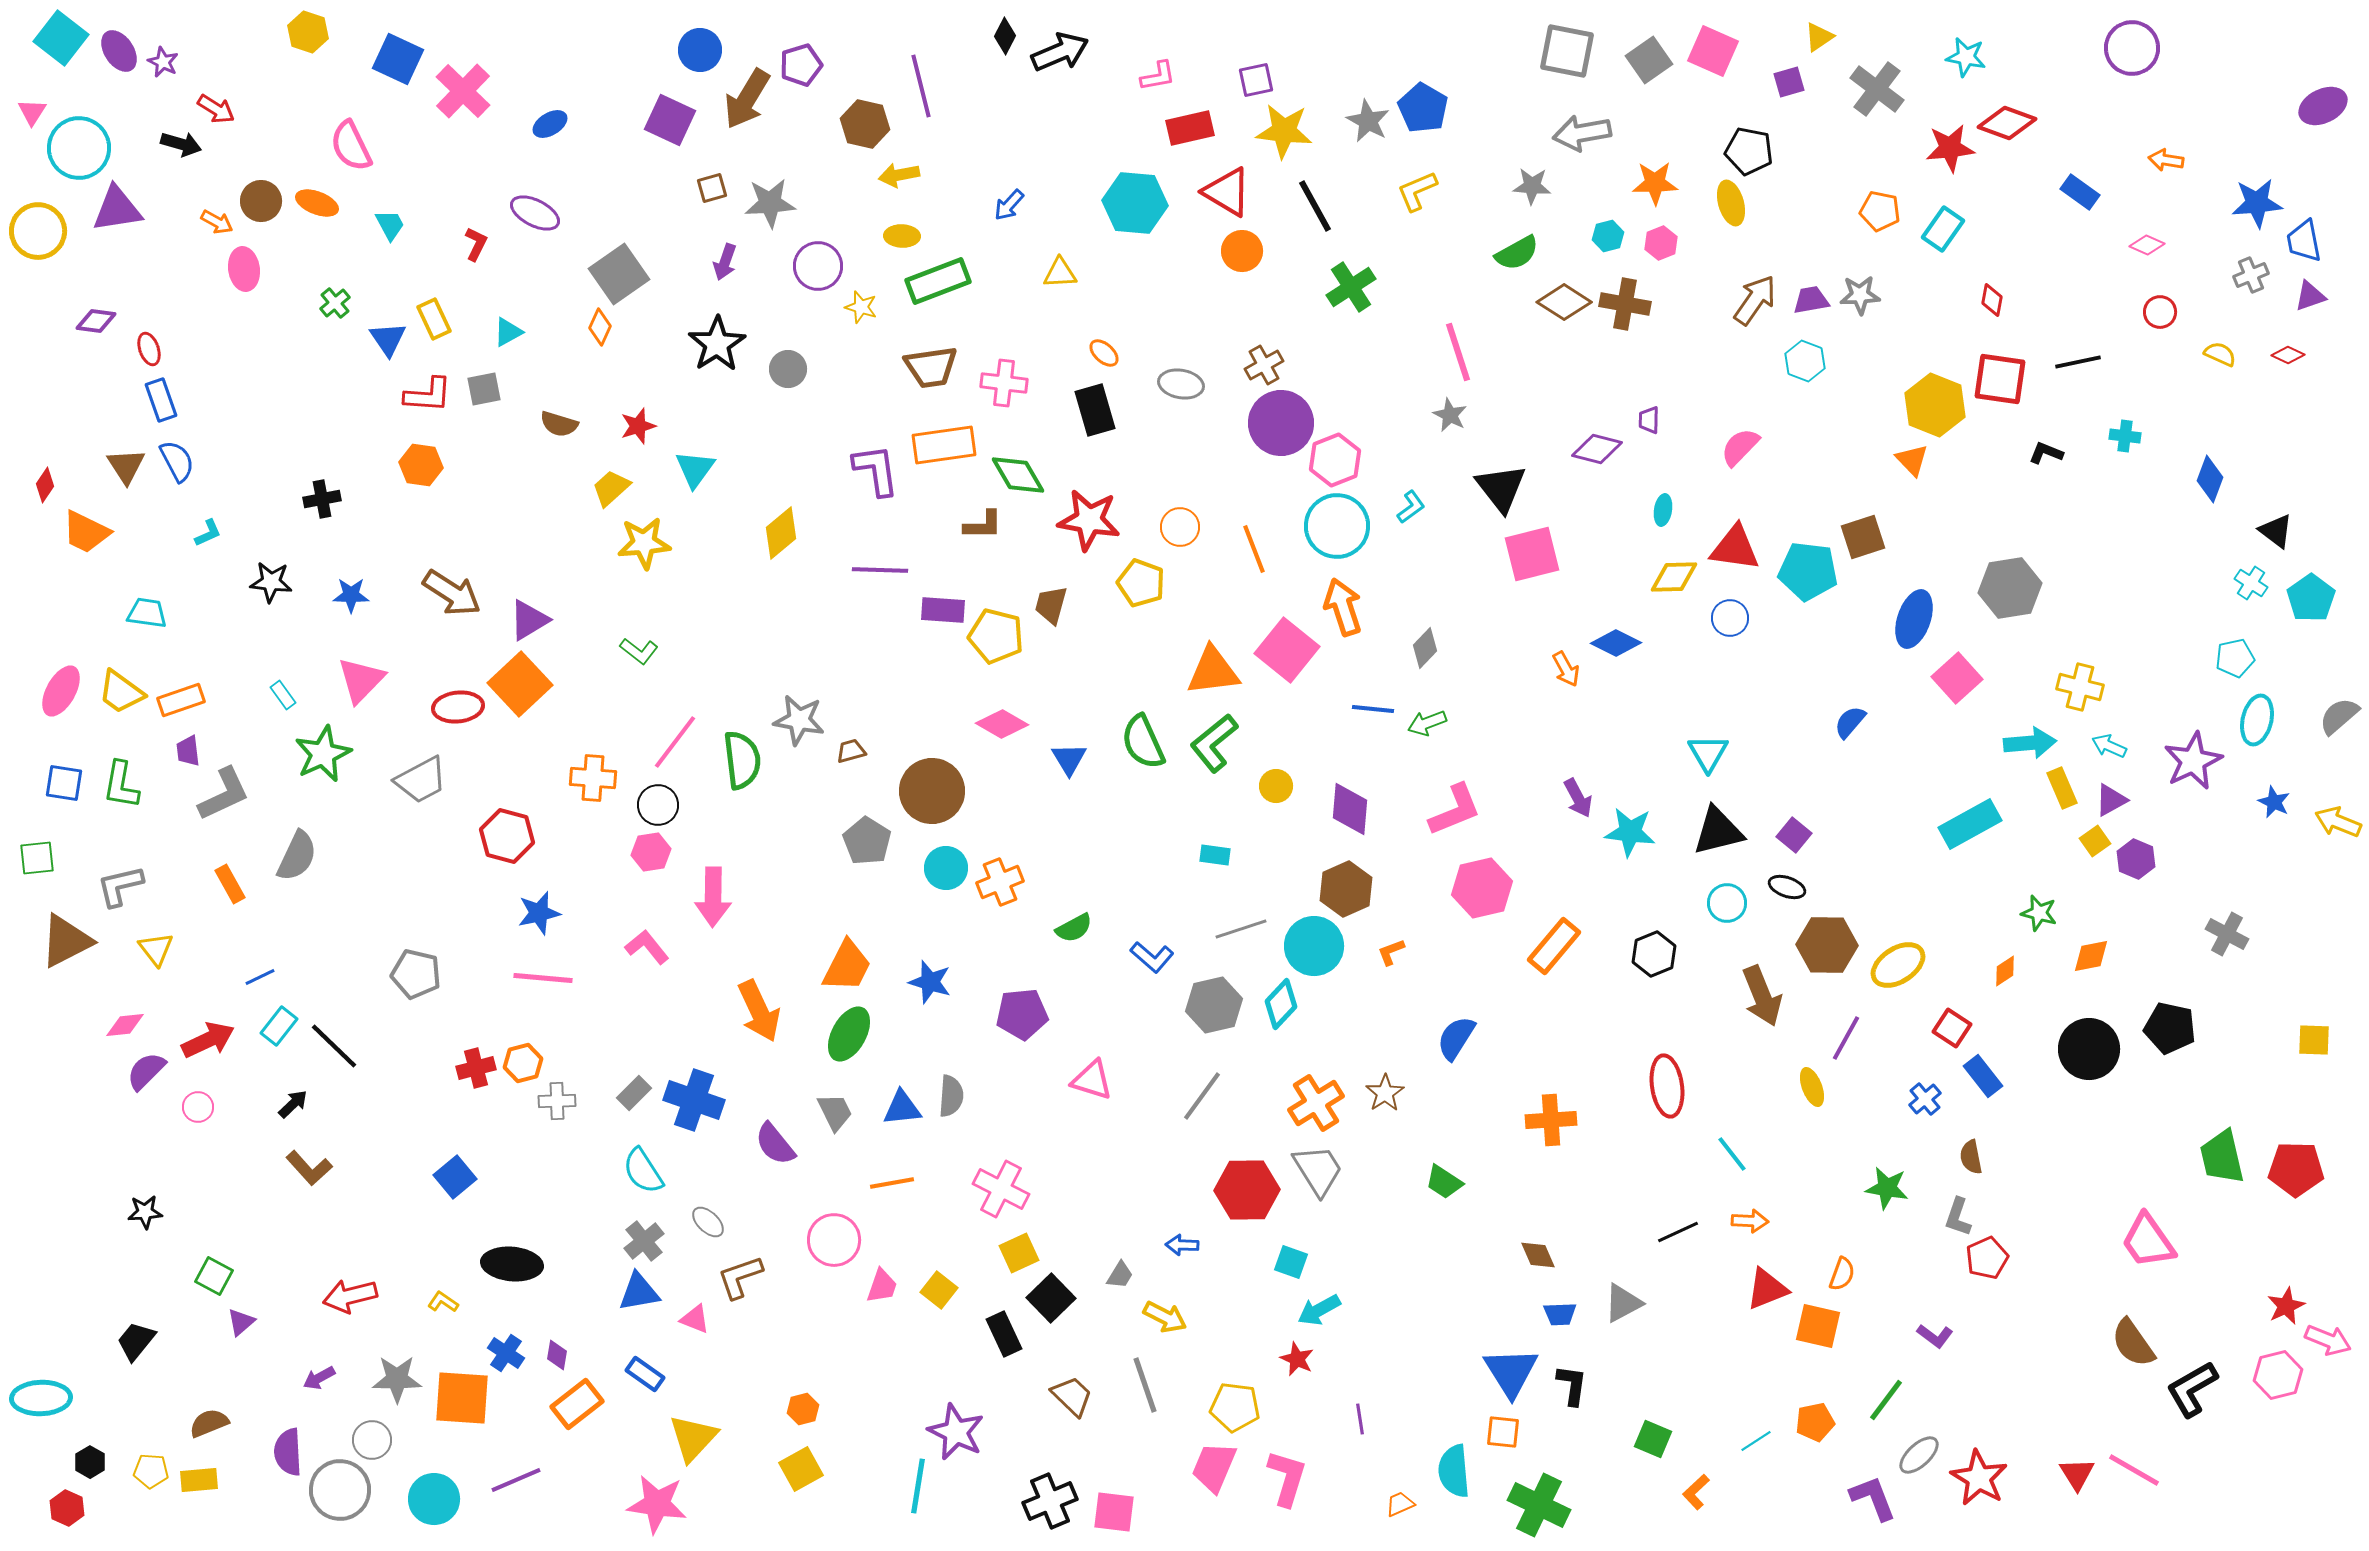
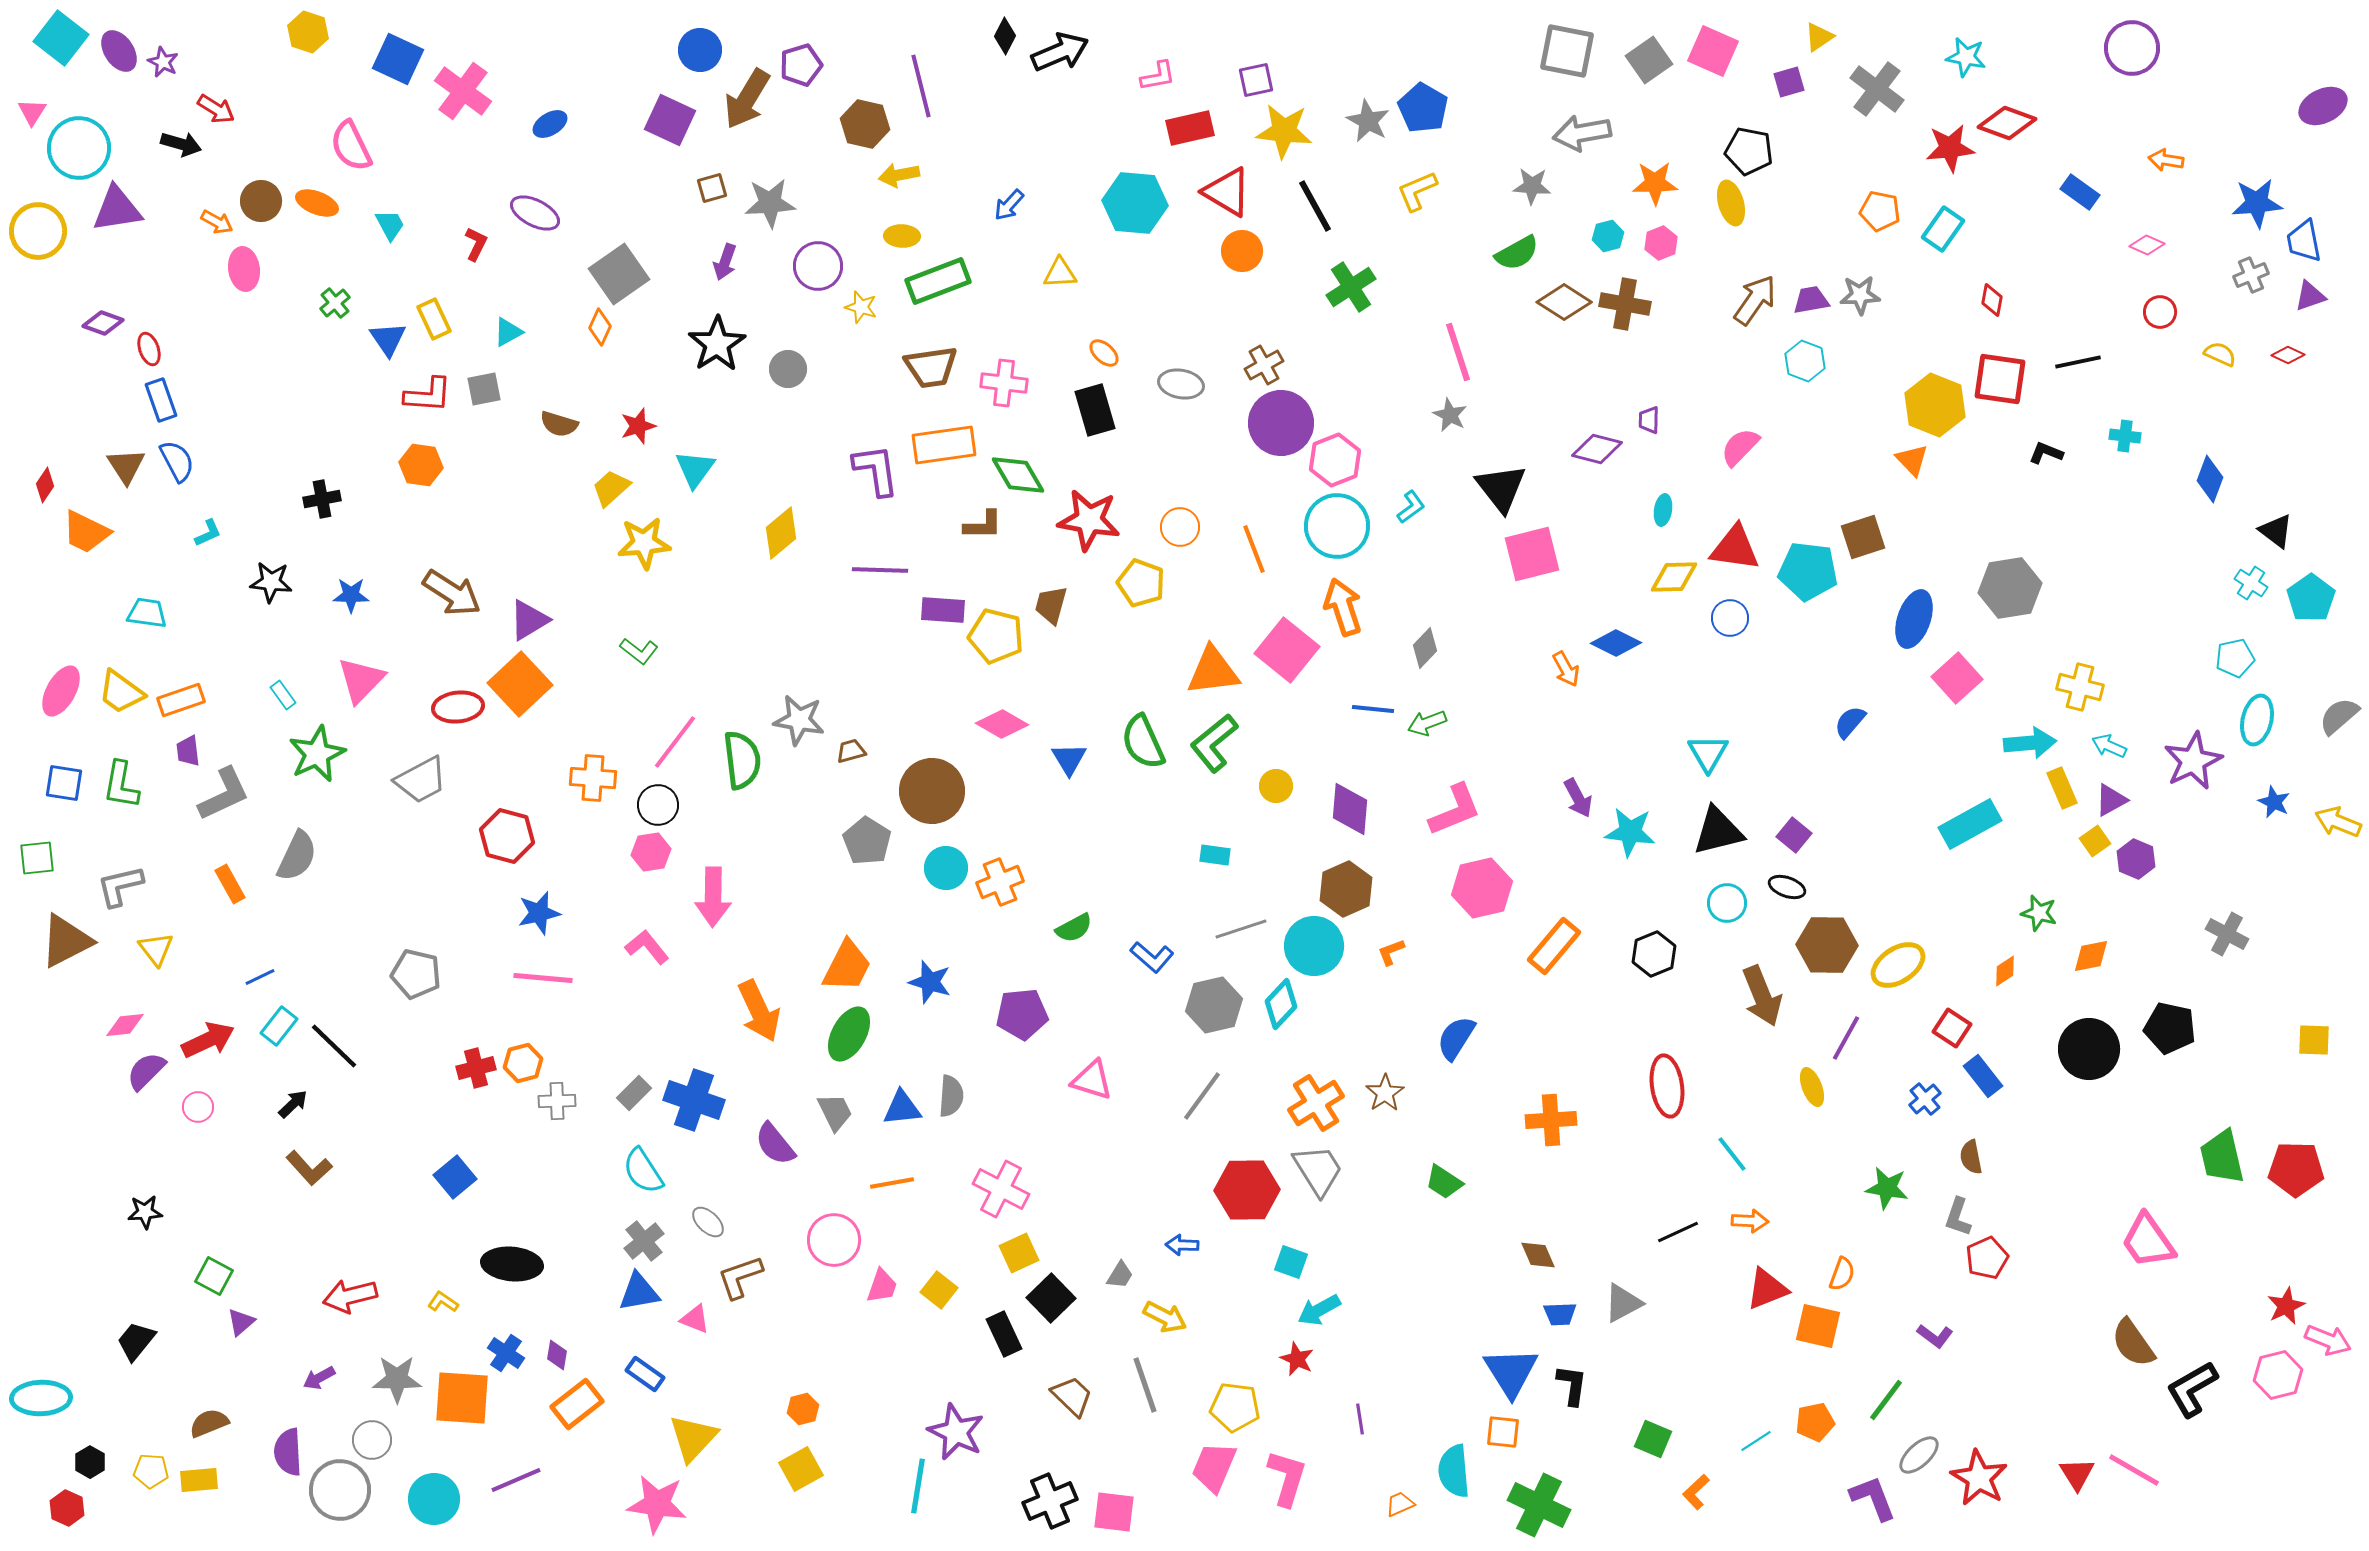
pink cross at (463, 91): rotated 8 degrees counterclockwise
purple diamond at (96, 321): moved 7 px right, 2 px down; rotated 12 degrees clockwise
green star at (323, 754): moved 6 px left
